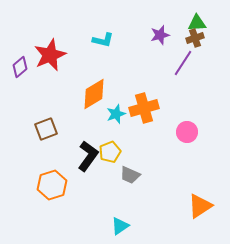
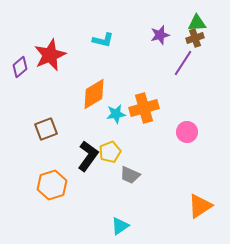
cyan star: rotated 12 degrees clockwise
